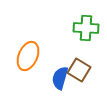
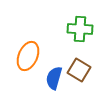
green cross: moved 6 px left, 1 px down
blue semicircle: moved 6 px left
